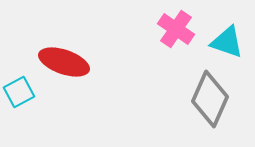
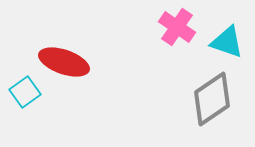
pink cross: moved 1 px right, 2 px up
cyan square: moved 6 px right; rotated 8 degrees counterclockwise
gray diamond: moved 2 px right; rotated 32 degrees clockwise
